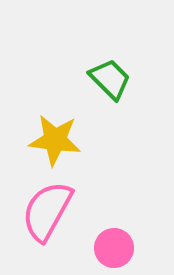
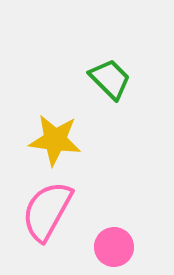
pink circle: moved 1 px up
